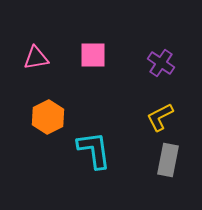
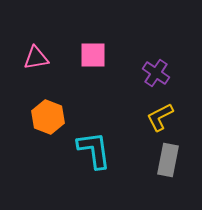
purple cross: moved 5 px left, 10 px down
orange hexagon: rotated 12 degrees counterclockwise
